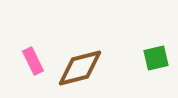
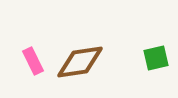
brown diamond: moved 6 px up; rotated 6 degrees clockwise
